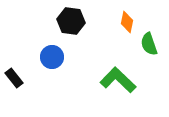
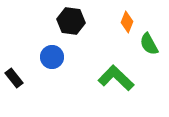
orange diamond: rotated 10 degrees clockwise
green semicircle: rotated 10 degrees counterclockwise
green L-shape: moved 2 px left, 2 px up
